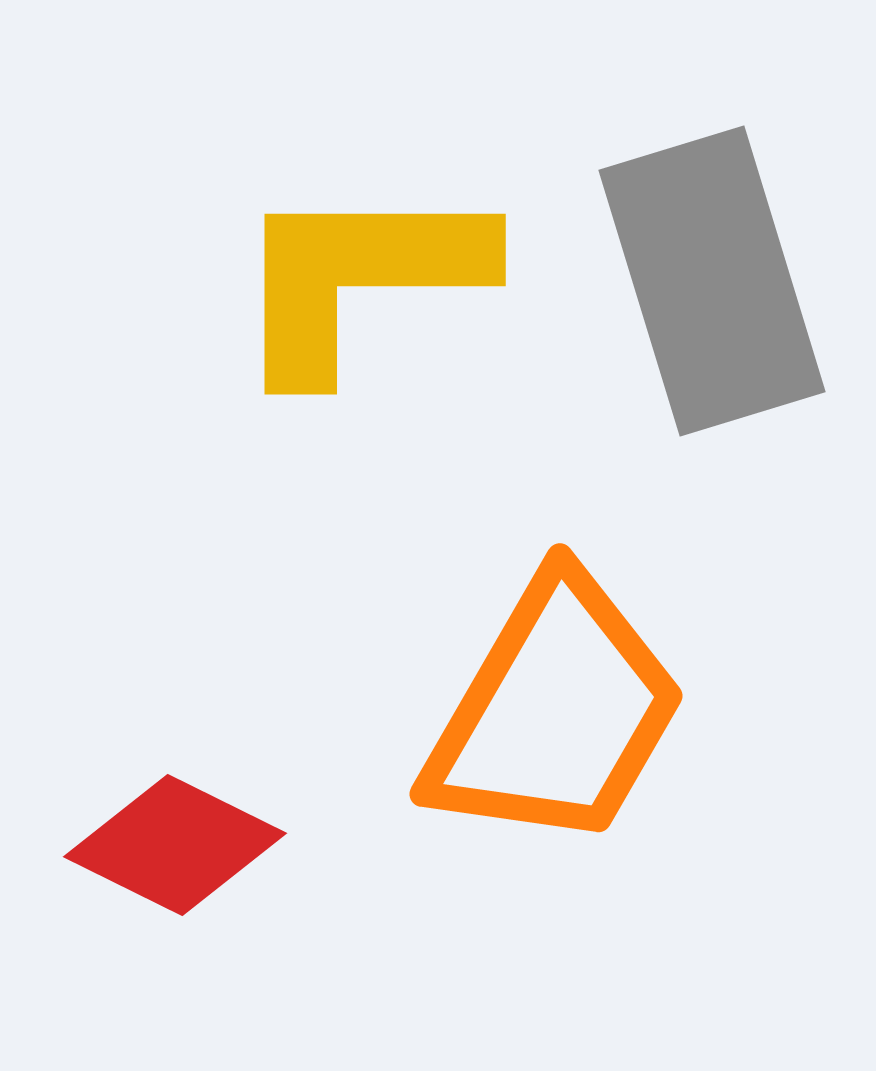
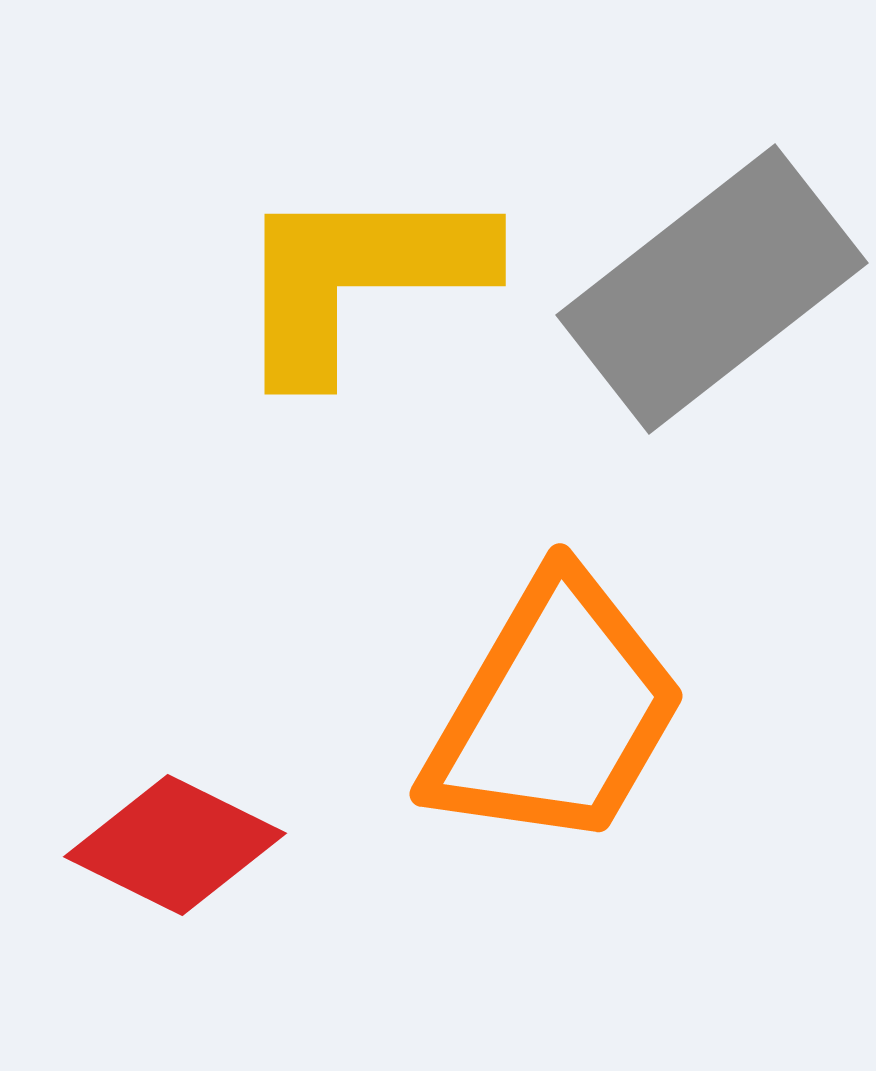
gray rectangle: moved 8 px down; rotated 69 degrees clockwise
